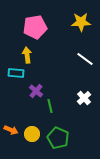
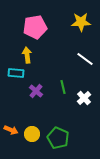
green line: moved 13 px right, 19 px up
